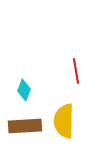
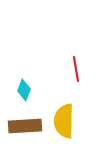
red line: moved 2 px up
